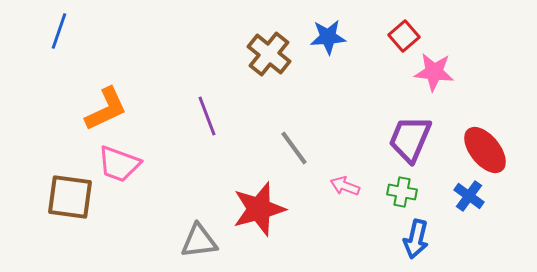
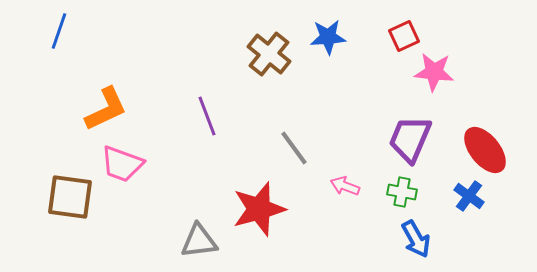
red square: rotated 16 degrees clockwise
pink trapezoid: moved 3 px right
blue arrow: rotated 42 degrees counterclockwise
